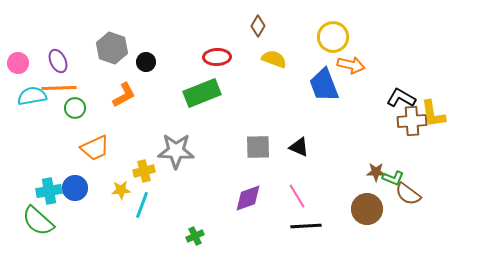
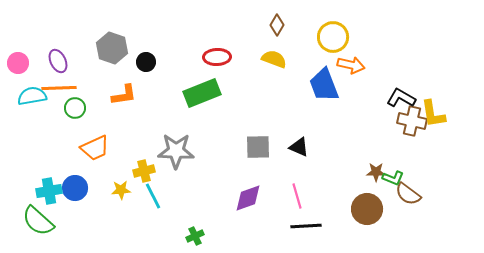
brown diamond: moved 19 px right, 1 px up
orange L-shape: rotated 20 degrees clockwise
brown cross: rotated 16 degrees clockwise
pink line: rotated 15 degrees clockwise
cyan line: moved 11 px right, 9 px up; rotated 48 degrees counterclockwise
